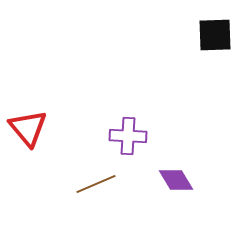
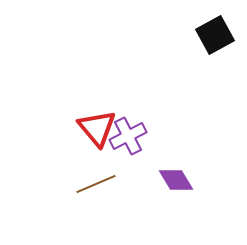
black square: rotated 27 degrees counterclockwise
red triangle: moved 69 px right
purple cross: rotated 30 degrees counterclockwise
